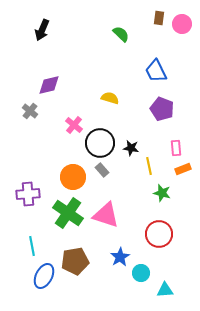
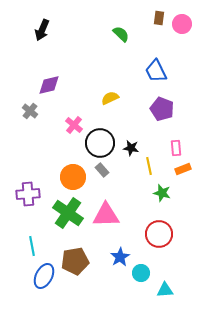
yellow semicircle: rotated 42 degrees counterclockwise
pink triangle: rotated 20 degrees counterclockwise
